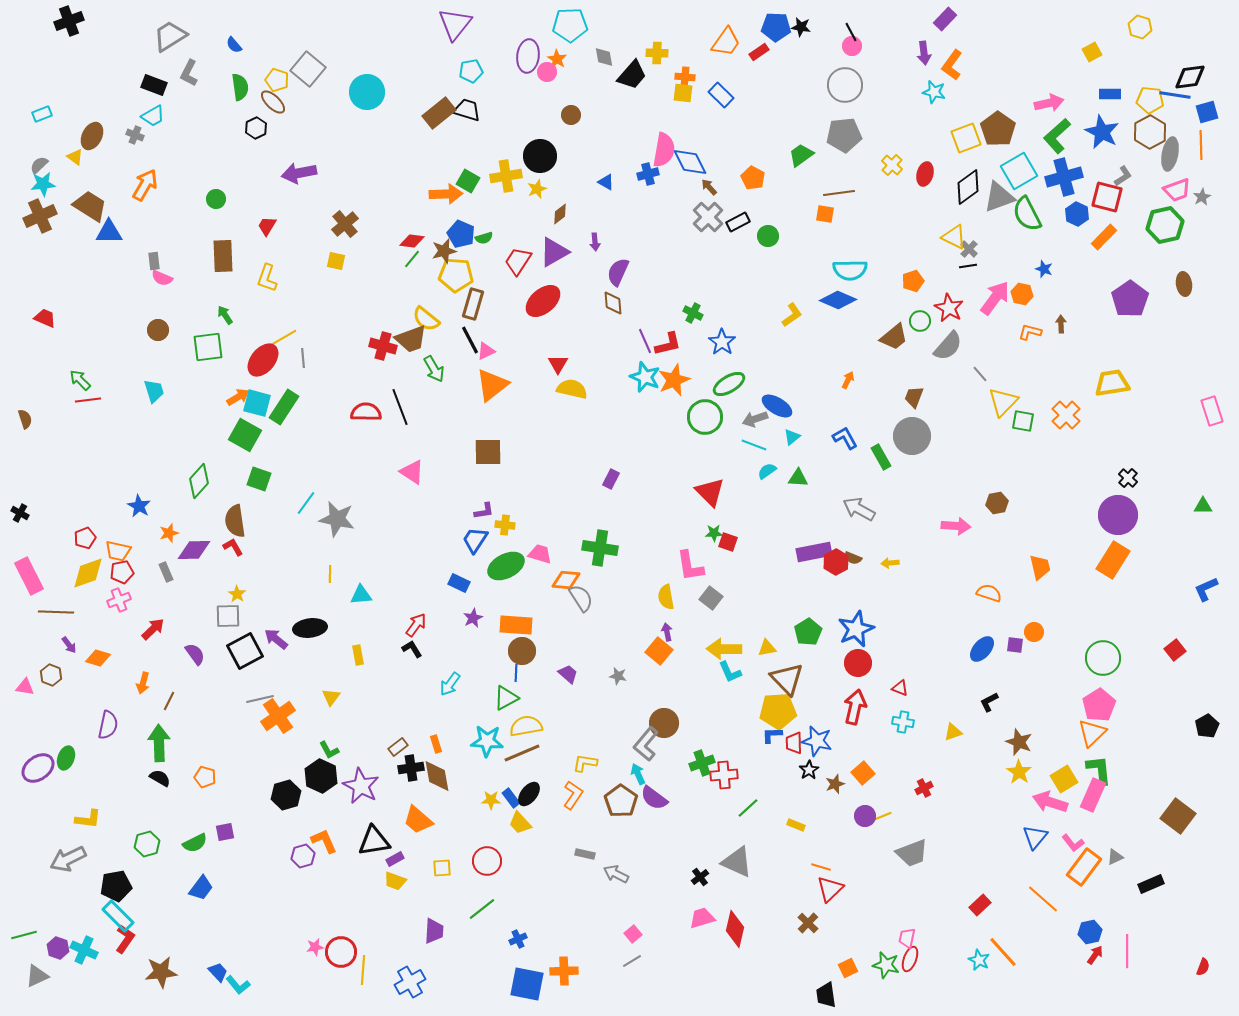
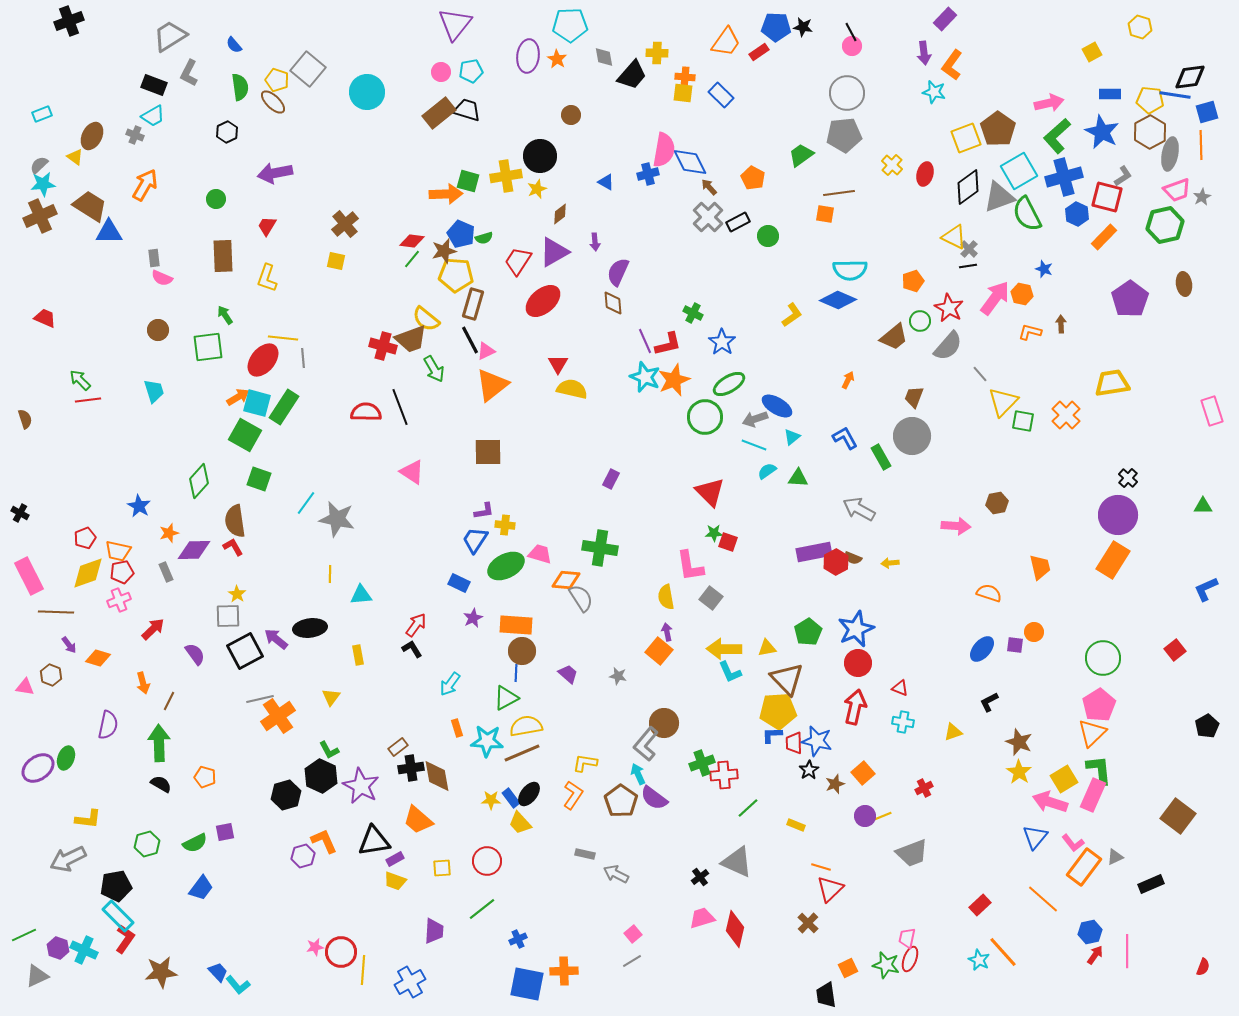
black star at (801, 27): moved 2 px right
pink circle at (547, 72): moved 106 px left
gray circle at (845, 85): moved 2 px right, 8 px down
black hexagon at (256, 128): moved 29 px left, 4 px down
purple arrow at (299, 173): moved 24 px left
green square at (468, 181): rotated 15 degrees counterclockwise
gray rectangle at (154, 261): moved 3 px up
yellow line at (283, 338): rotated 36 degrees clockwise
orange arrow at (143, 683): rotated 30 degrees counterclockwise
orange rectangle at (436, 744): moved 21 px right, 16 px up
black semicircle at (160, 778): moved 1 px right, 6 px down
green line at (24, 935): rotated 10 degrees counterclockwise
